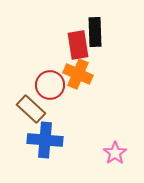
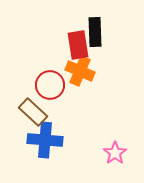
orange cross: moved 2 px right, 3 px up
brown rectangle: moved 2 px right, 3 px down
